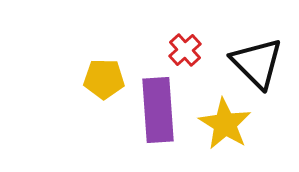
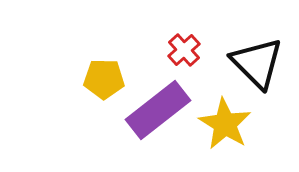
red cross: moved 1 px left
purple rectangle: rotated 56 degrees clockwise
